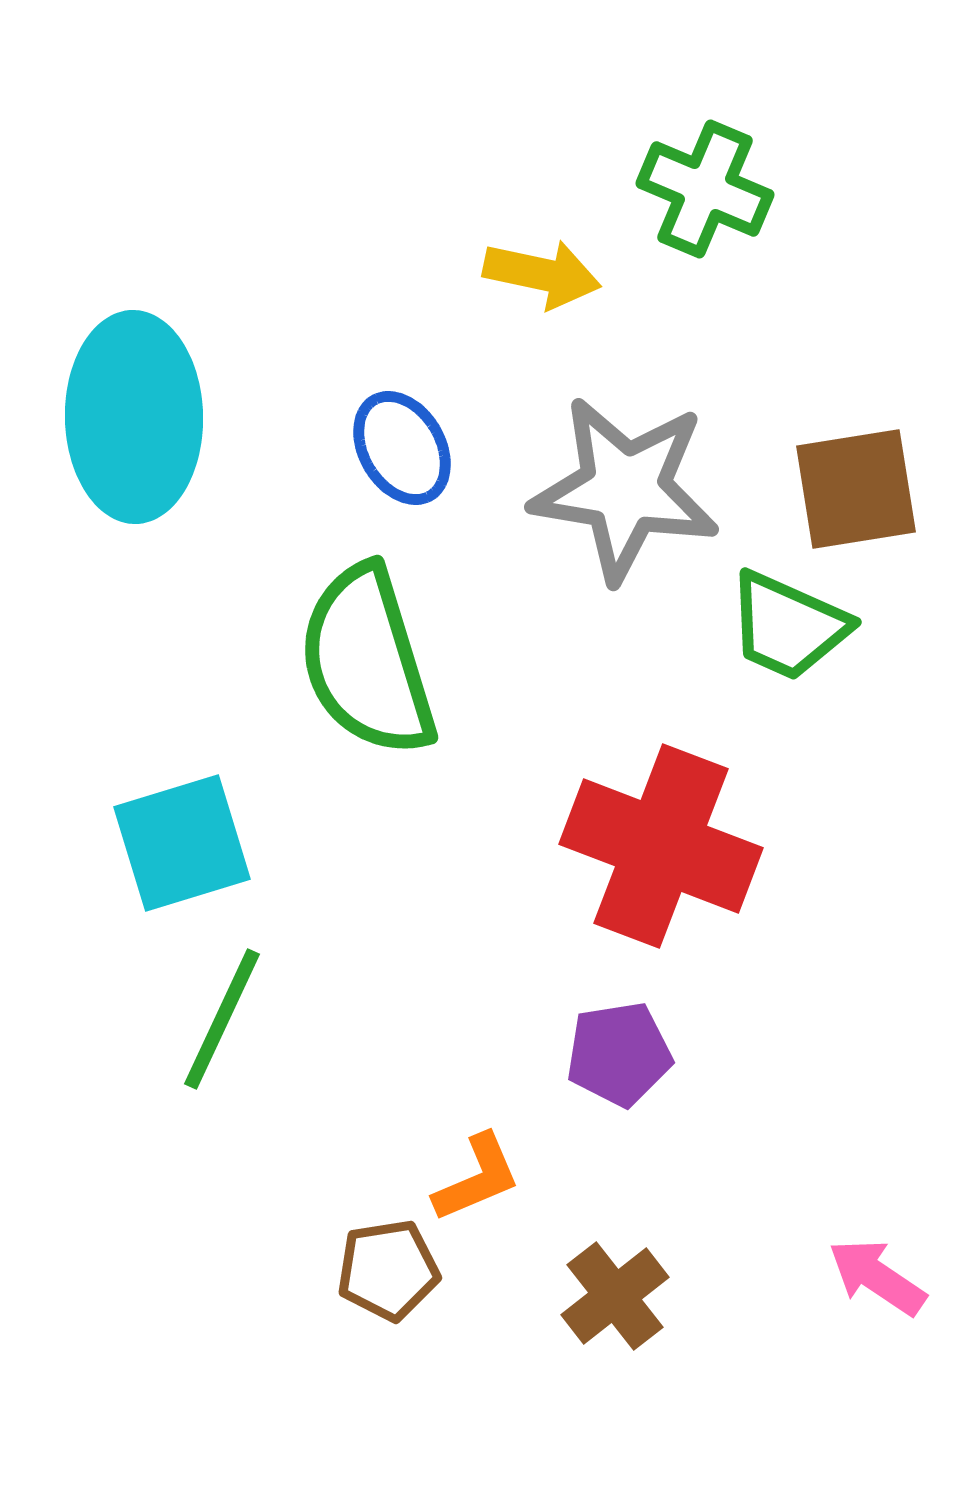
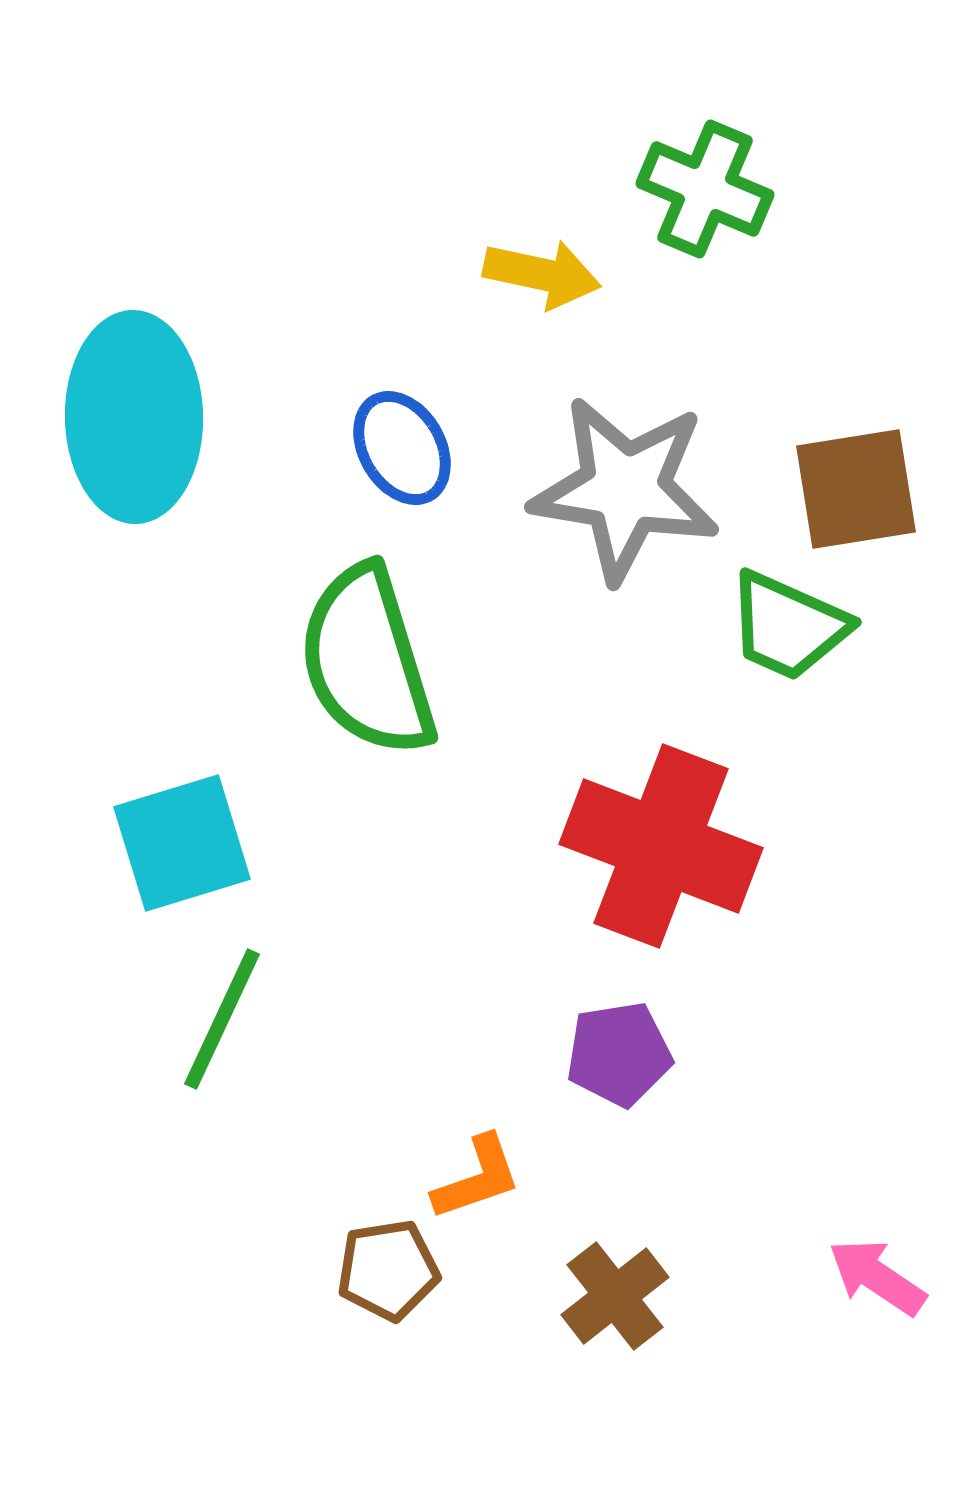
orange L-shape: rotated 4 degrees clockwise
